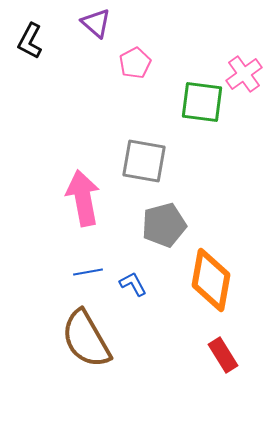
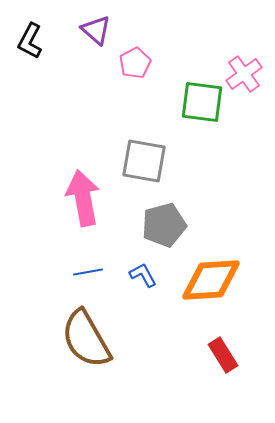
purple triangle: moved 7 px down
orange diamond: rotated 76 degrees clockwise
blue L-shape: moved 10 px right, 9 px up
